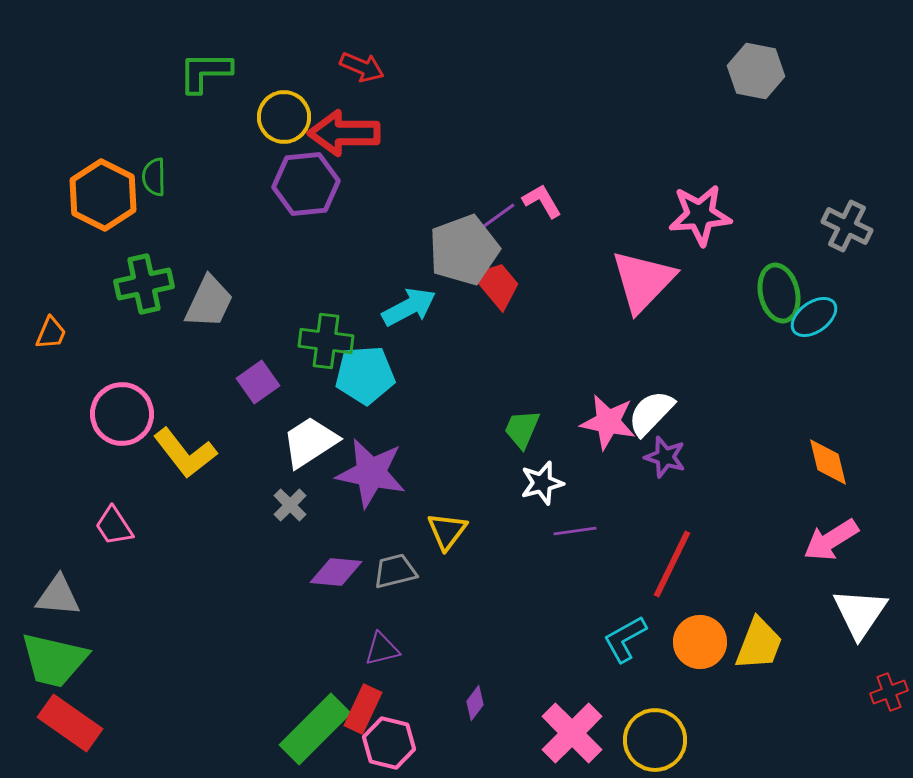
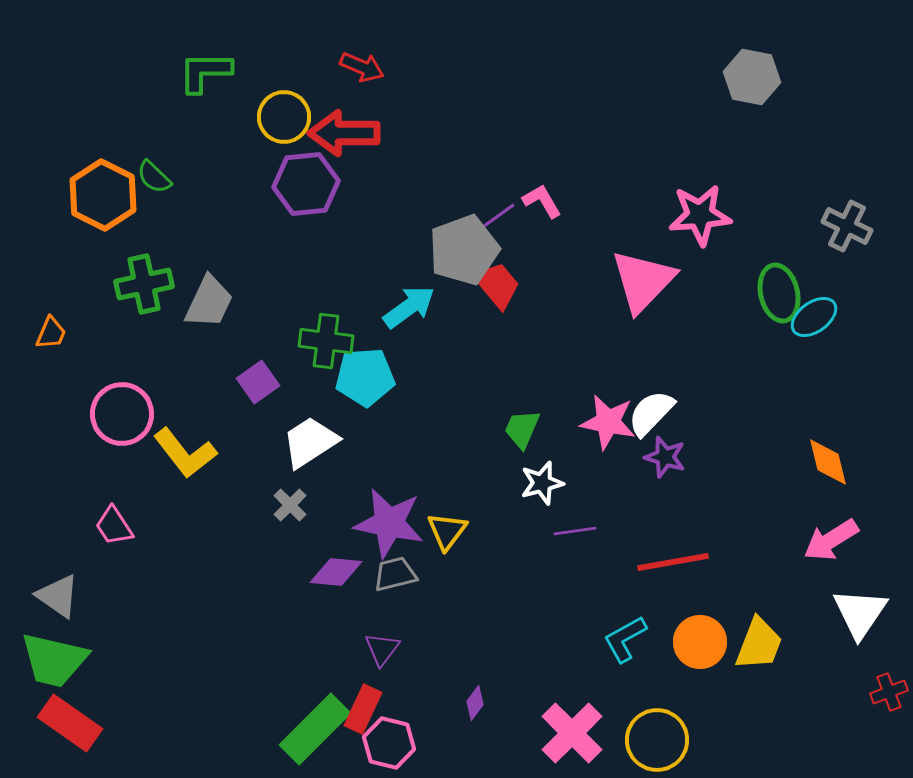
gray hexagon at (756, 71): moved 4 px left, 6 px down
green semicircle at (154, 177): rotated 45 degrees counterclockwise
cyan arrow at (409, 307): rotated 8 degrees counterclockwise
cyan pentagon at (365, 375): moved 2 px down
purple star at (371, 473): moved 18 px right, 50 px down
red line at (672, 564): moved 1 px right, 2 px up; rotated 54 degrees clockwise
gray trapezoid at (395, 571): moved 3 px down
gray triangle at (58, 596): rotated 30 degrees clockwise
purple triangle at (382, 649): rotated 39 degrees counterclockwise
yellow circle at (655, 740): moved 2 px right
